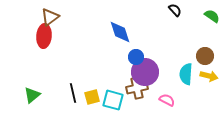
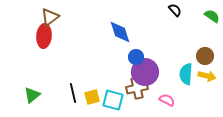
yellow arrow: moved 2 px left
